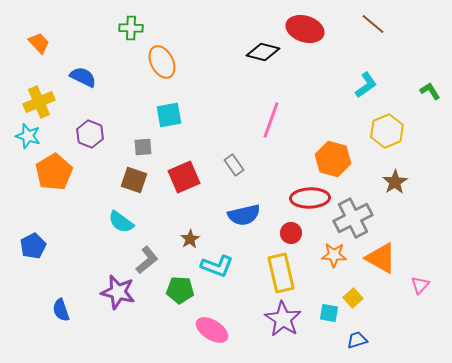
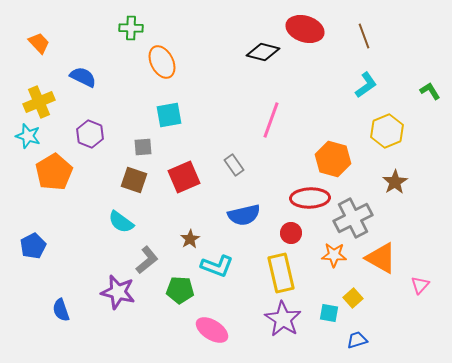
brown line at (373, 24): moved 9 px left, 12 px down; rotated 30 degrees clockwise
